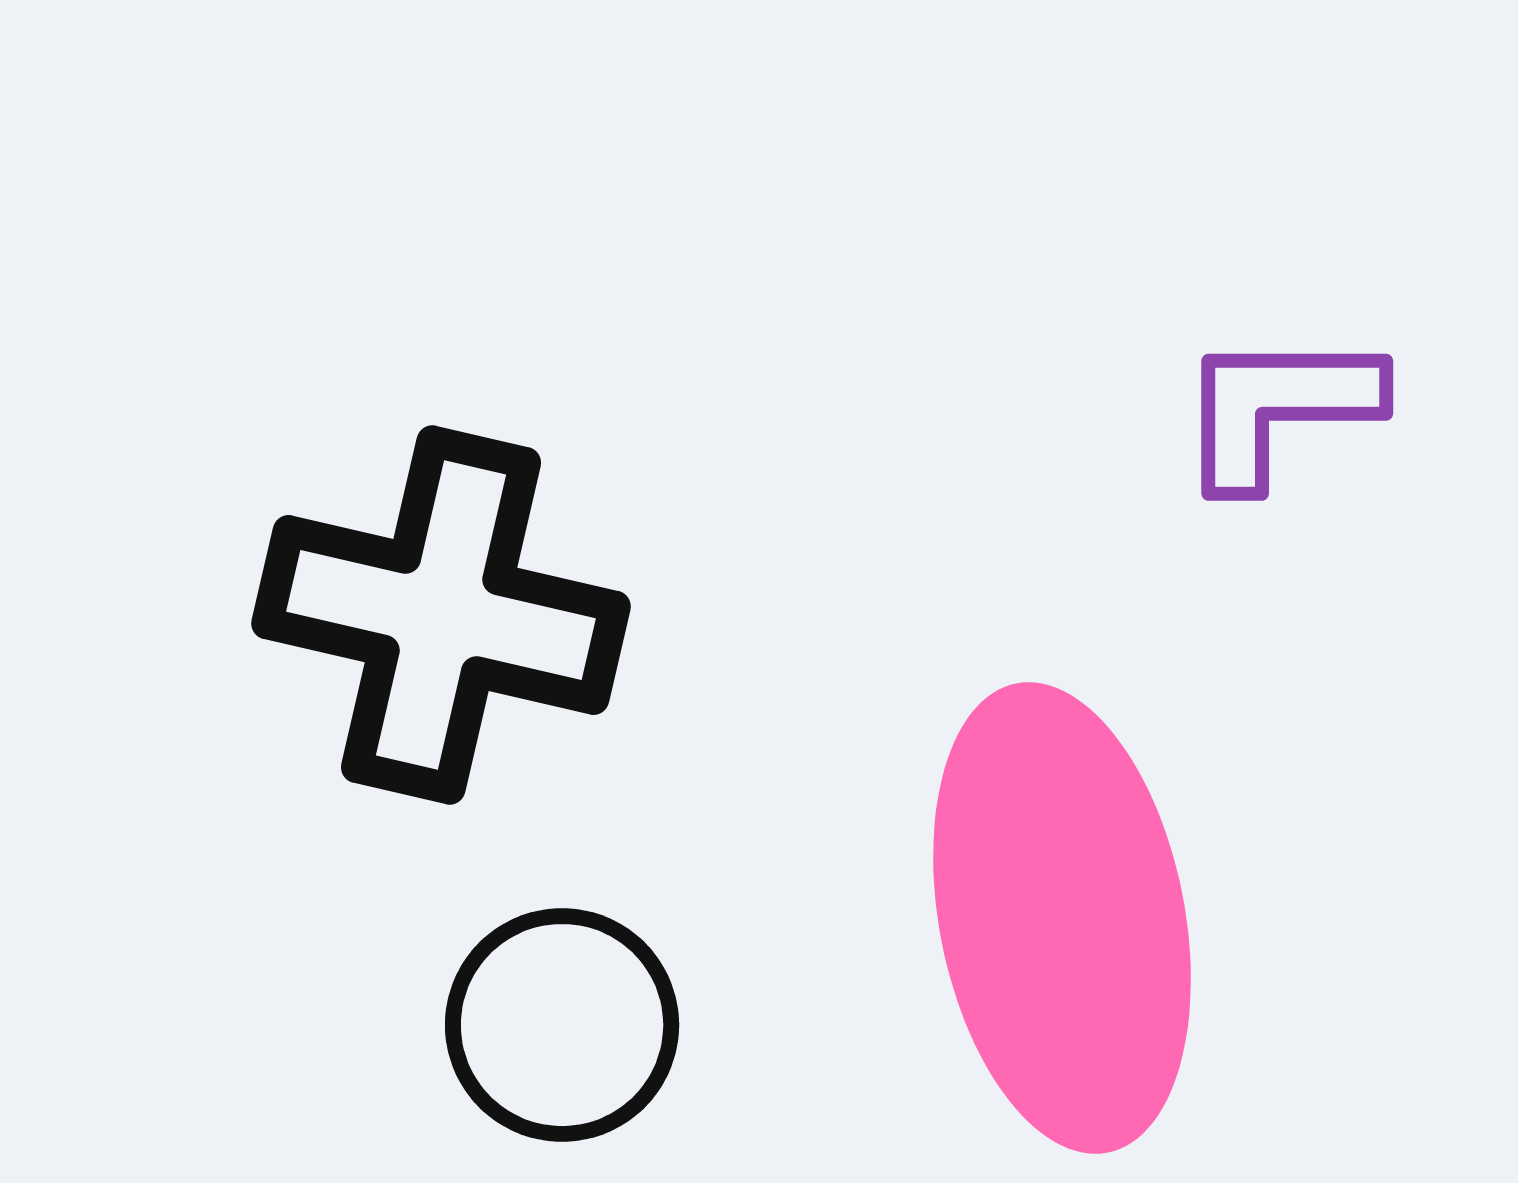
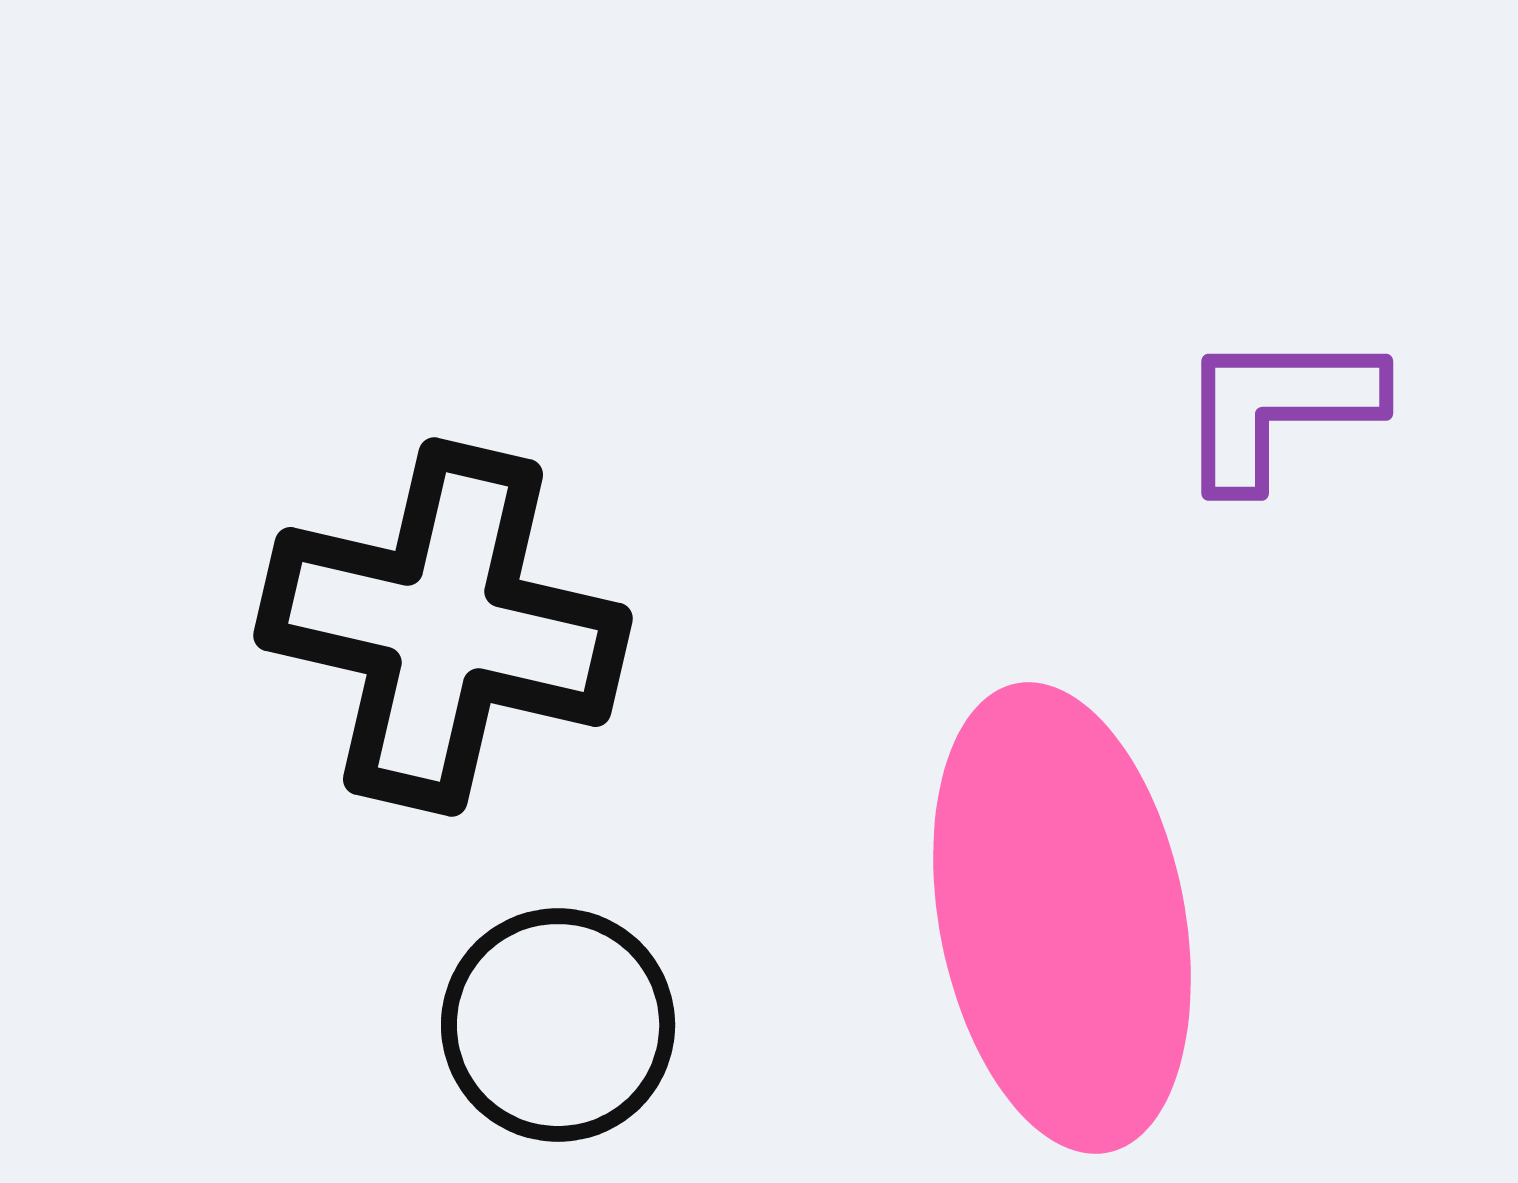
black cross: moved 2 px right, 12 px down
black circle: moved 4 px left
